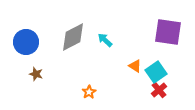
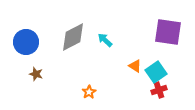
red cross: rotated 21 degrees clockwise
